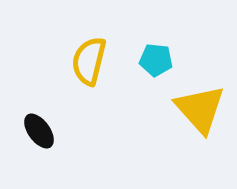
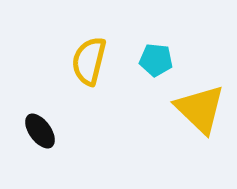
yellow triangle: rotated 4 degrees counterclockwise
black ellipse: moved 1 px right
